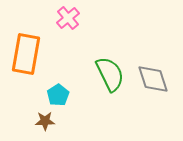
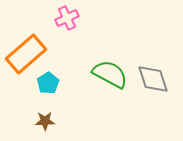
pink cross: moved 1 px left; rotated 15 degrees clockwise
orange rectangle: rotated 39 degrees clockwise
green semicircle: rotated 36 degrees counterclockwise
cyan pentagon: moved 10 px left, 12 px up
